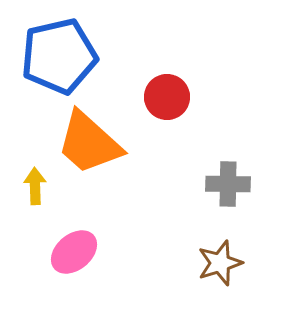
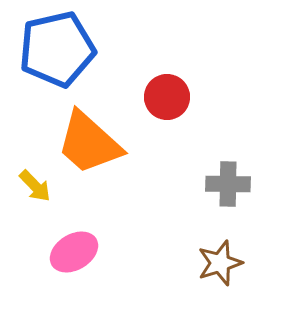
blue pentagon: moved 2 px left, 7 px up
yellow arrow: rotated 138 degrees clockwise
pink ellipse: rotated 9 degrees clockwise
